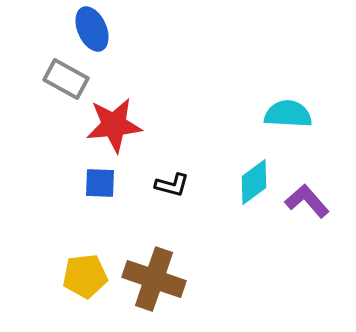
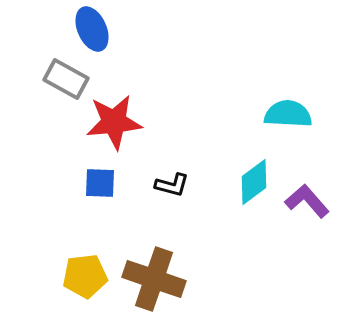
red star: moved 3 px up
